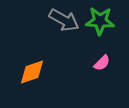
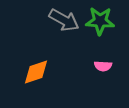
pink semicircle: moved 1 px right, 3 px down; rotated 48 degrees clockwise
orange diamond: moved 4 px right
